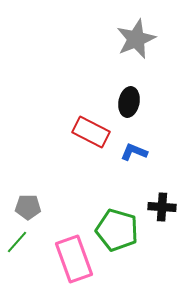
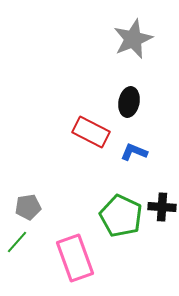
gray star: moved 3 px left
gray pentagon: rotated 10 degrees counterclockwise
green pentagon: moved 4 px right, 14 px up; rotated 9 degrees clockwise
pink rectangle: moved 1 px right, 1 px up
